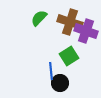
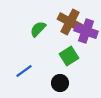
green semicircle: moved 1 px left, 11 px down
brown cross: rotated 10 degrees clockwise
blue line: moved 27 px left; rotated 60 degrees clockwise
